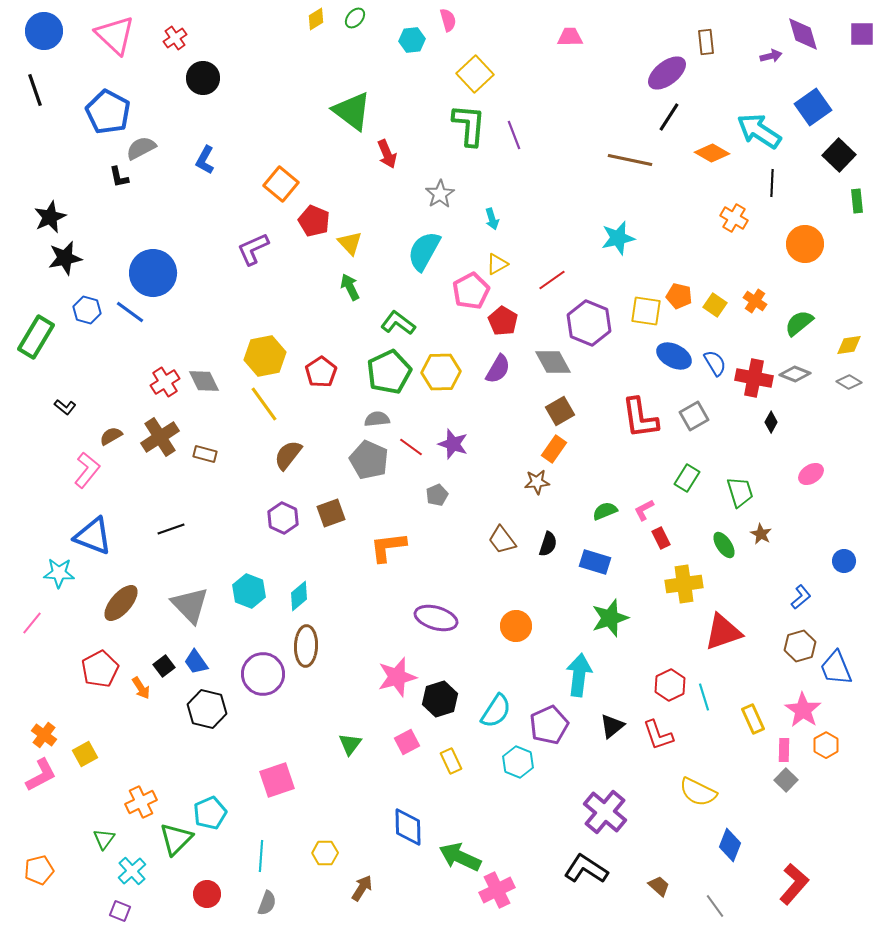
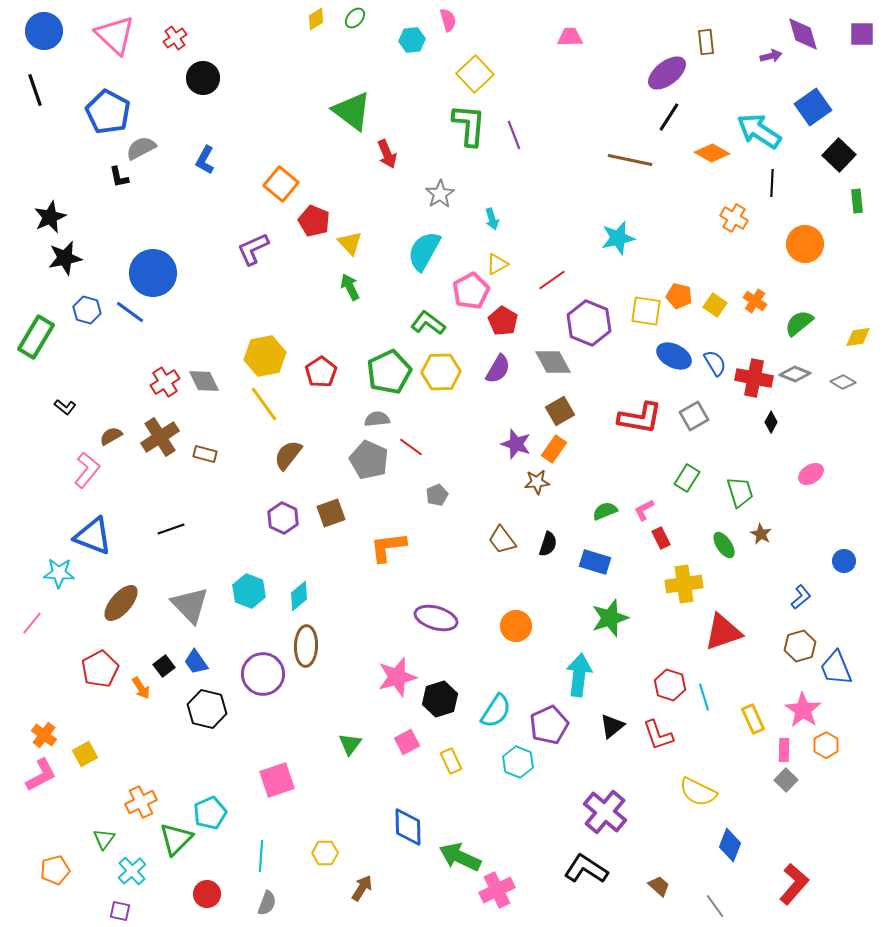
green L-shape at (398, 323): moved 30 px right
yellow diamond at (849, 345): moved 9 px right, 8 px up
gray diamond at (849, 382): moved 6 px left
red L-shape at (640, 418): rotated 72 degrees counterclockwise
purple star at (453, 444): moved 63 px right
red hexagon at (670, 685): rotated 16 degrees counterclockwise
orange pentagon at (39, 870): moved 16 px right
purple square at (120, 911): rotated 10 degrees counterclockwise
